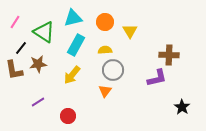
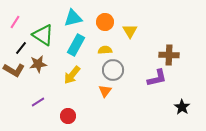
green triangle: moved 1 px left, 3 px down
brown L-shape: rotated 50 degrees counterclockwise
